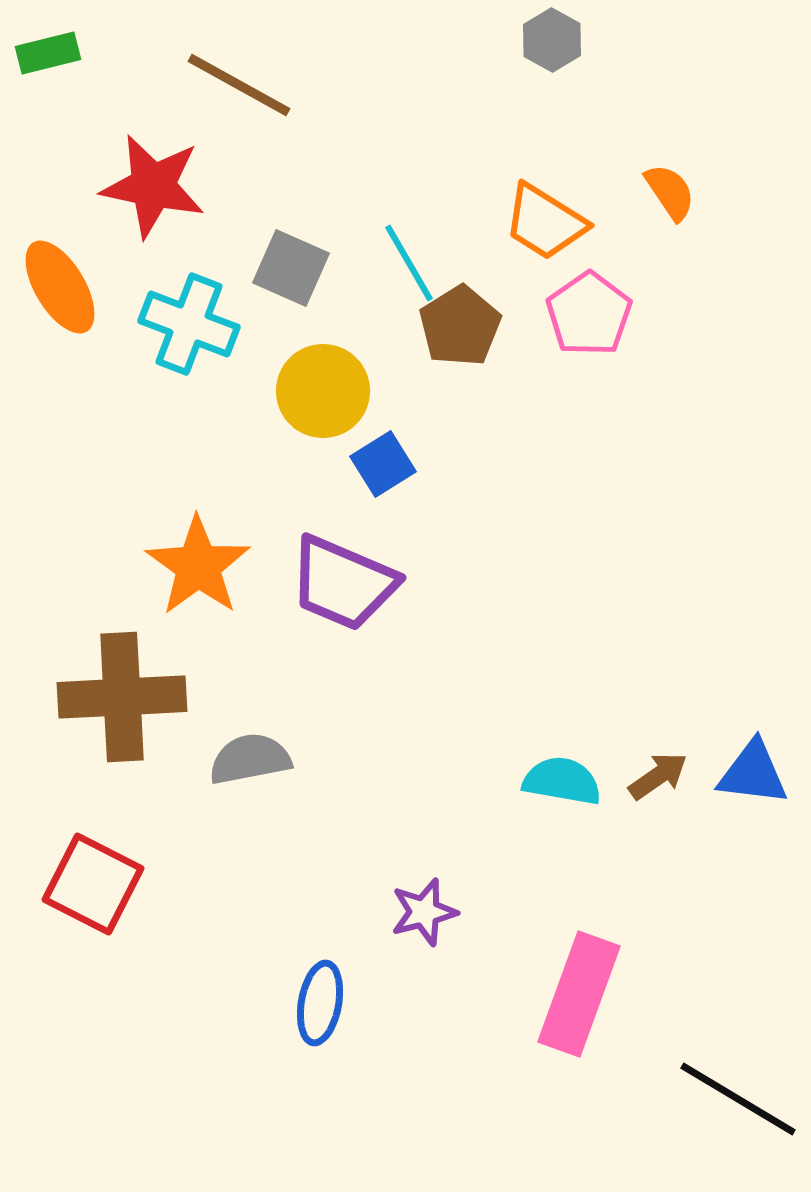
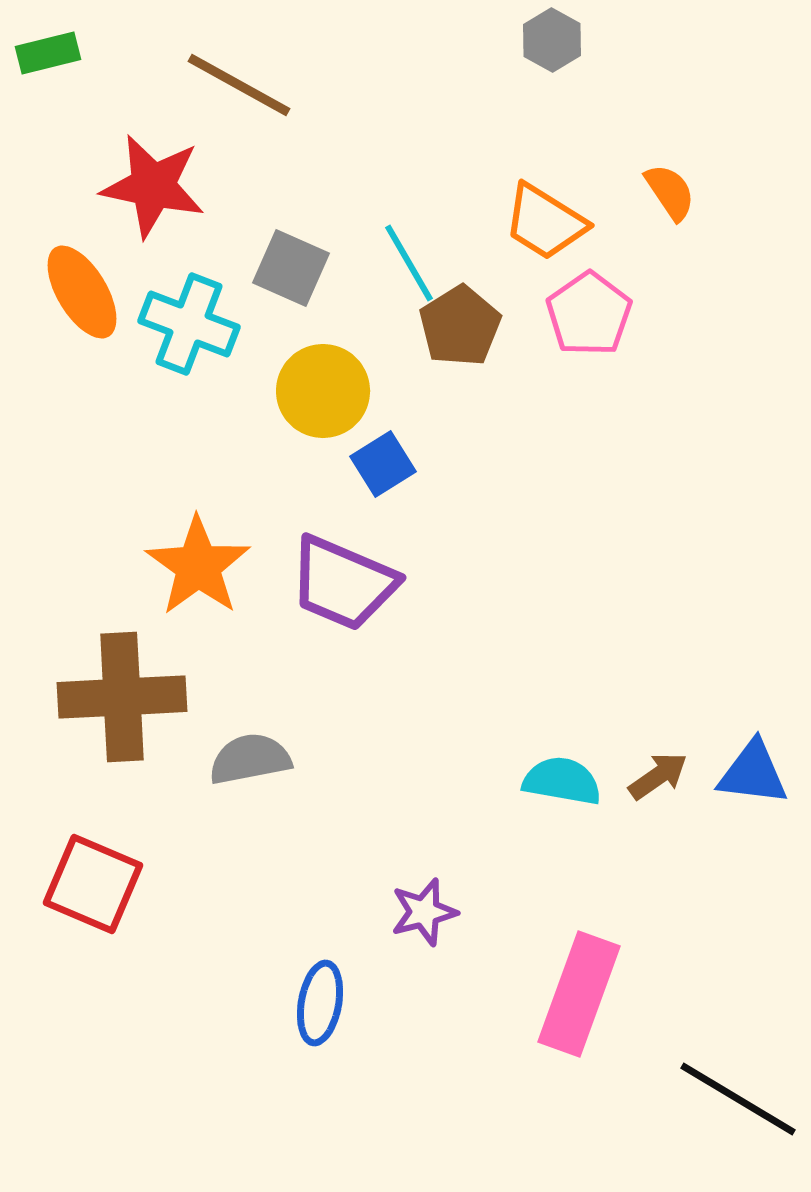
orange ellipse: moved 22 px right, 5 px down
red square: rotated 4 degrees counterclockwise
